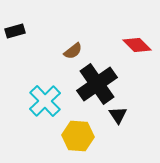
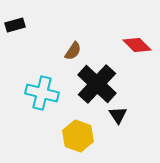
black rectangle: moved 6 px up
brown semicircle: rotated 18 degrees counterclockwise
black cross: rotated 12 degrees counterclockwise
cyan cross: moved 3 px left, 8 px up; rotated 32 degrees counterclockwise
yellow hexagon: rotated 16 degrees clockwise
